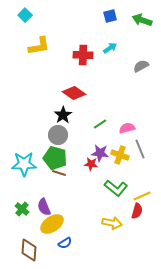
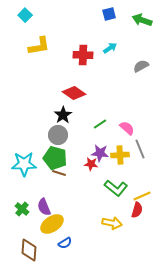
blue square: moved 1 px left, 2 px up
pink semicircle: rotated 56 degrees clockwise
yellow cross: rotated 24 degrees counterclockwise
red semicircle: moved 1 px up
